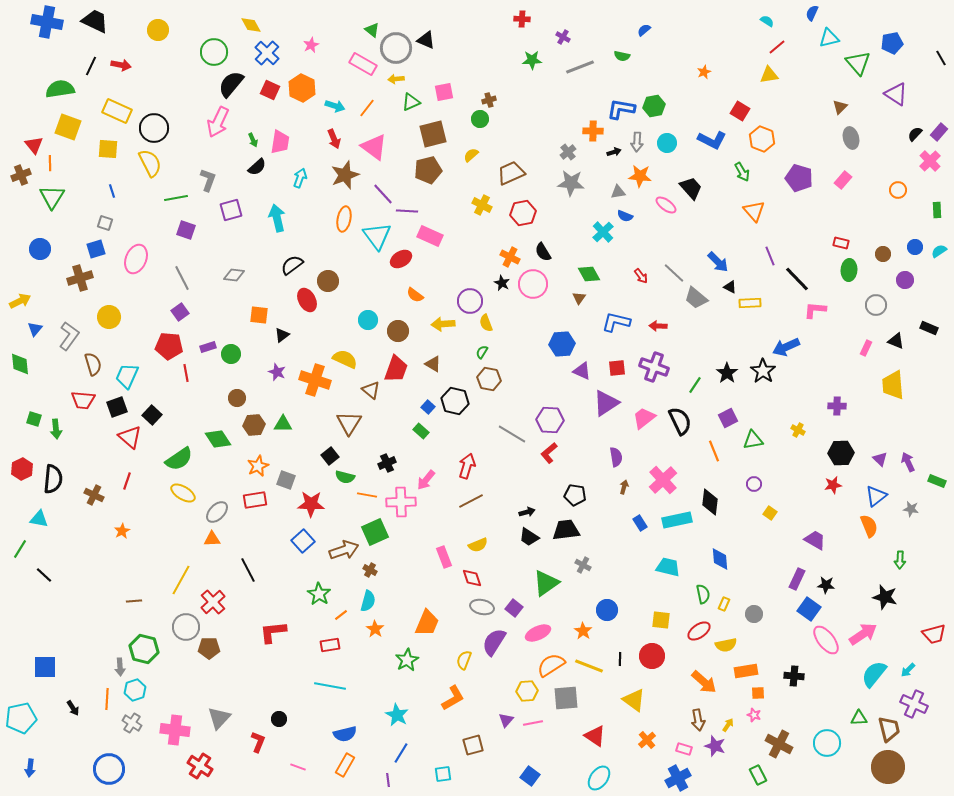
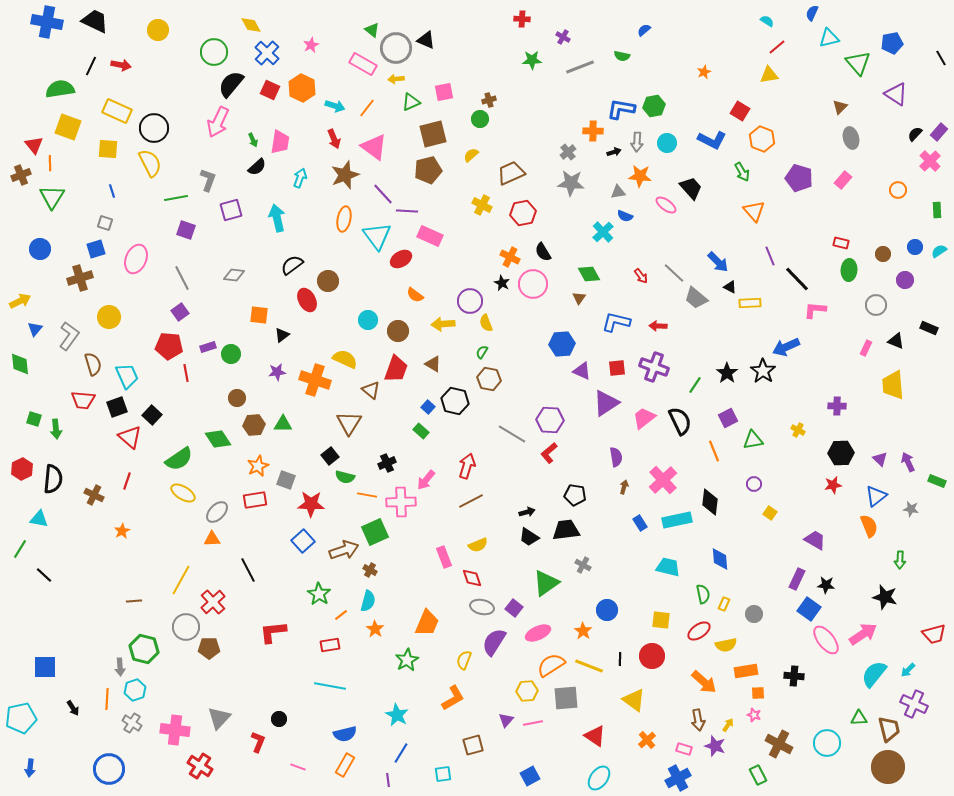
purple star at (277, 372): rotated 30 degrees counterclockwise
cyan trapezoid at (127, 376): rotated 132 degrees clockwise
blue square at (530, 776): rotated 24 degrees clockwise
